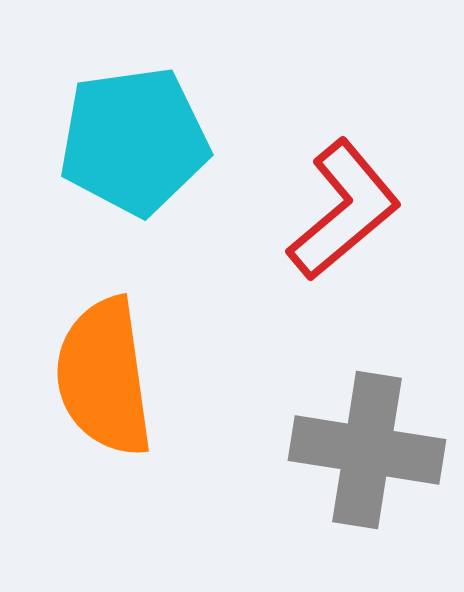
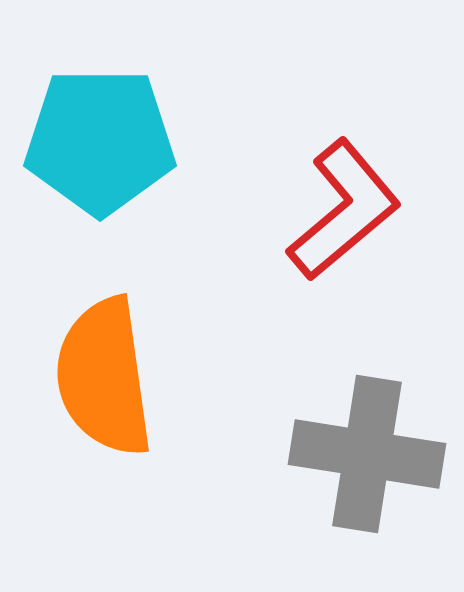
cyan pentagon: moved 34 px left; rotated 8 degrees clockwise
gray cross: moved 4 px down
